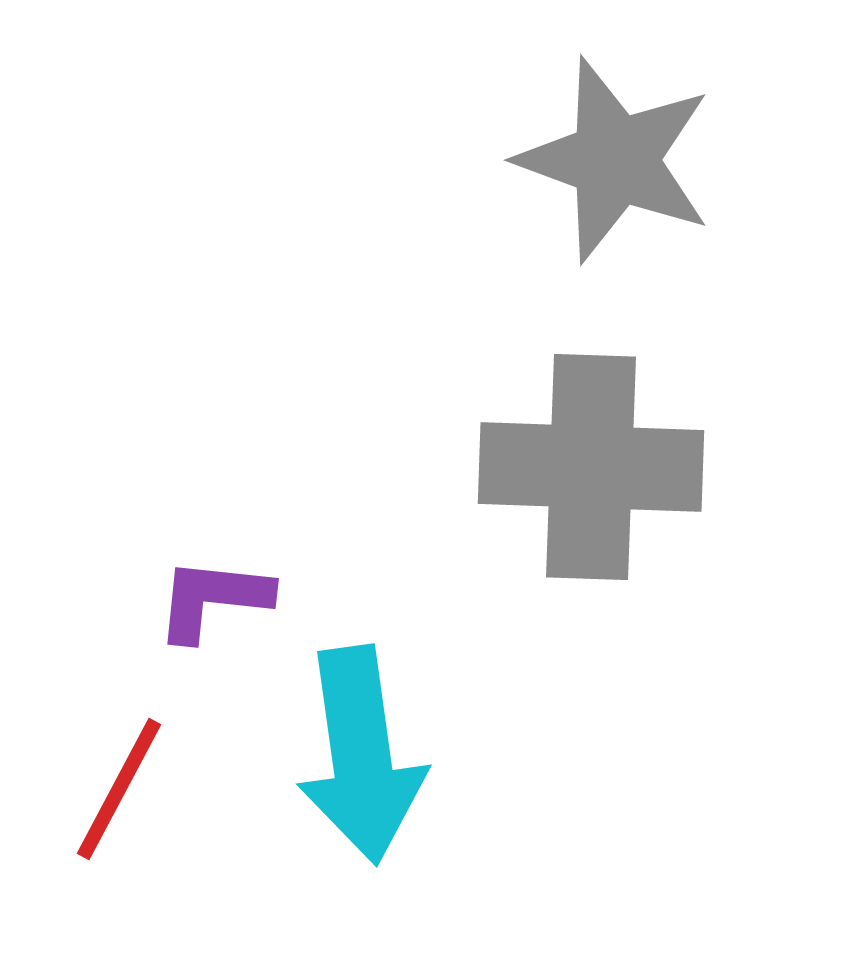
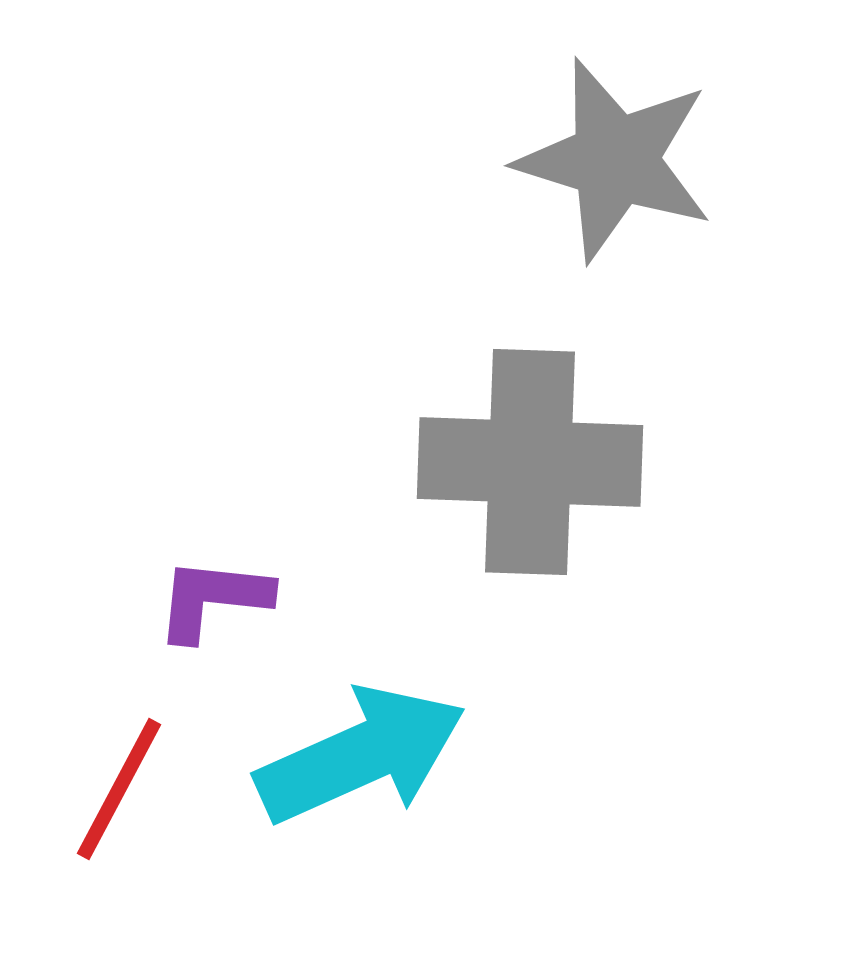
gray star: rotated 3 degrees counterclockwise
gray cross: moved 61 px left, 5 px up
cyan arrow: rotated 106 degrees counterclockwise
